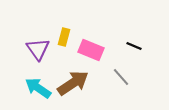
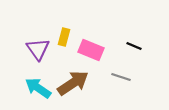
gray line: rotated 30 degrees counterclockwise
